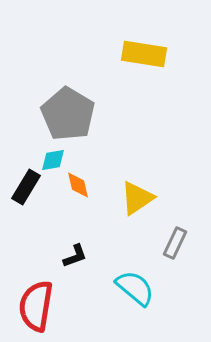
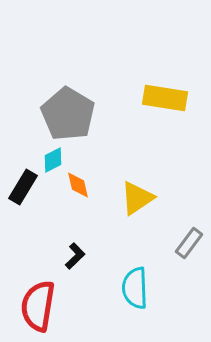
yellow rectangle: moved 21 px right, 44 px down
cyan diamond: rotated 16 degrees counterclockwise
black rectangle: moved 3 px left
gray rectangle: moved 14 px right; rotated 12 degrees clockwise
black L-shape: rotated 24 degrees counterclockwise
cyan semicircle: rotated 132 degrees counterclockwise
red semicircle: moved 2 px right
